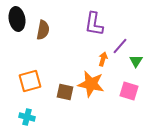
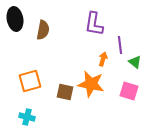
black ellipse: moved 2 px left
purple line: moved 1 px up; rotated 48 degrees counterclockwise
green triangle: moved 1 px left, 1 px down; rotated 24 degrees counterclockwise
